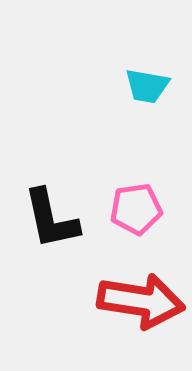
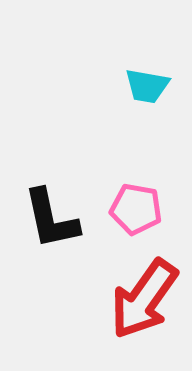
pink pentagon: rotated 18 degrees clockwise
red arrow: moved 3 px right, 2 px up; rotated 116 degrees clockwise
